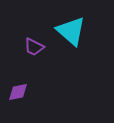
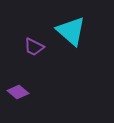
purple diamond: rotated 50 degrees clockwise
